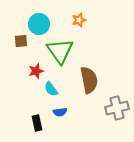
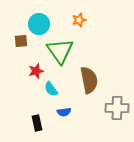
gray cross: rotated 15 degrees clockwise
blue semicircle: moved 4 px right
